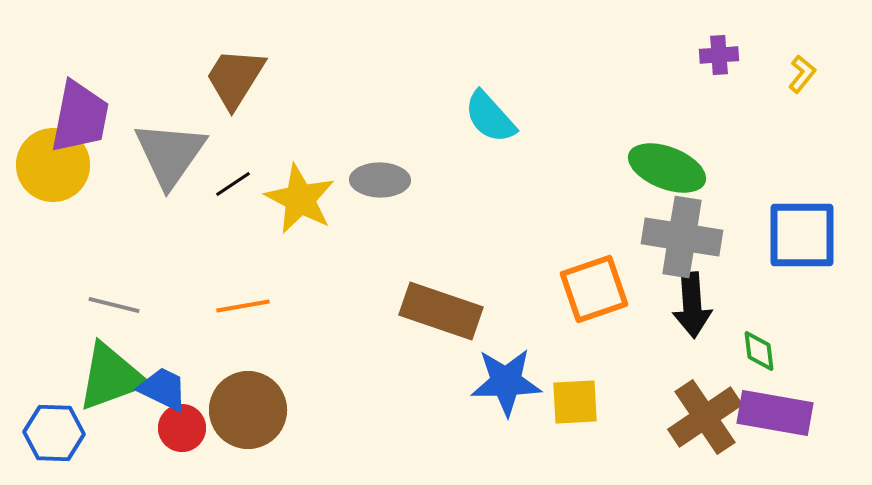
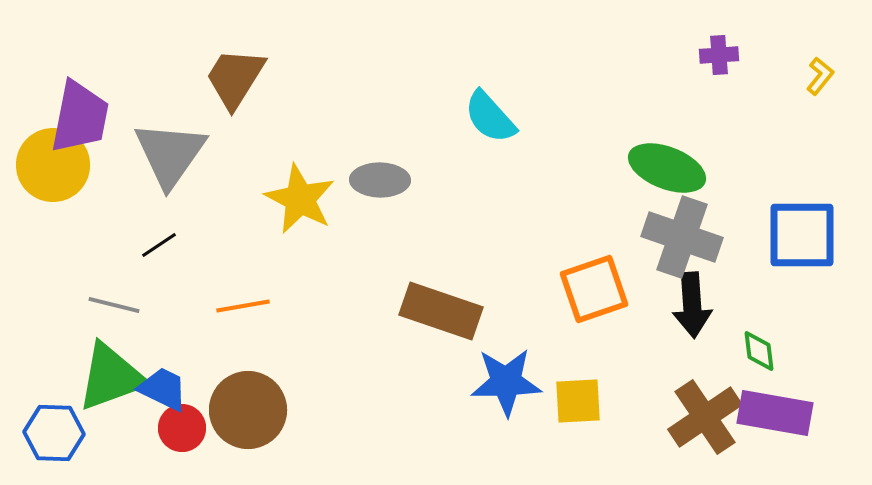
yellow L-shape: moved 18 px right, 2 px down
black line: moved 74 px left, 61 px down
gray cross: rotated 10 degrees clockwise
yellow square: moved 3 px right, 1 px up
